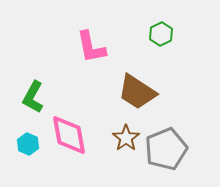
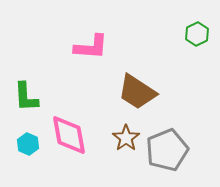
green hexagon: moved 36 px right
pink L-shape: rotated 75 degrees counterclockwise
green L-shape: moved 7 px left; rotated 32 degrees counterclockwise
gray pentagon: moved 1 px right, 1 px down
